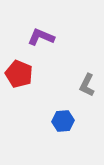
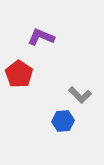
red pentagon: rotated 12 degrees clockwise
gray L-shape: moved 7 px left, 10 px down; rotated 70 degrees counterclockwise
